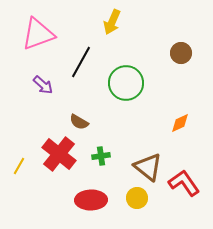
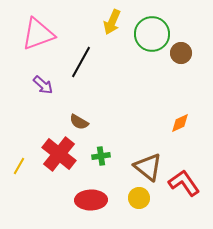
green circle: moved 26 px right, 49 px up
yellow circle: moved 2 px right
